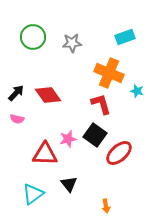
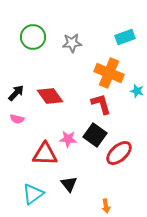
red diamond: moved 2 px right, 1 px down
pink star: rotated 18 degrees clockwise
